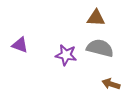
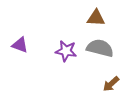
purple star: moved 4 px up
brown arrow: rotated 60 degrees counterclockwise
